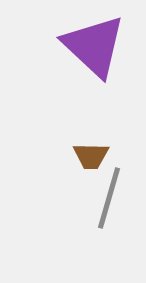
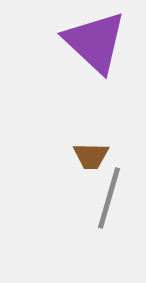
purple triangle: moved 1 px right, 4 px up
